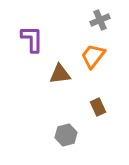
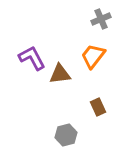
gray cross: moved 1 px right, 1 px up
purple L-shape: moved 19 px down; rotated 28 degrees counterclockwise
